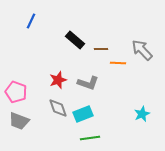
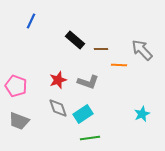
orange line: moved 1 px right, 2 px down
gray L-shape: moved 1 px up
pink pentagon: moved 6 px up
cyan rectangle: rotated 12 degrees counterclockwise
